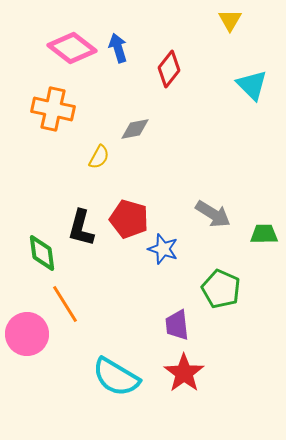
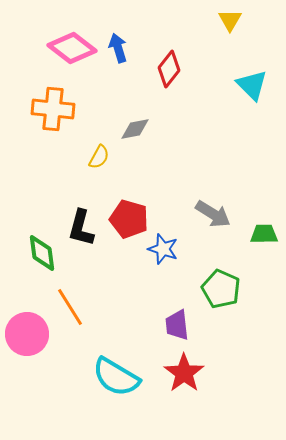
orange cross: rotated 6 degrees counterclockwise
orange line: moved 5 px right, 3 px down
